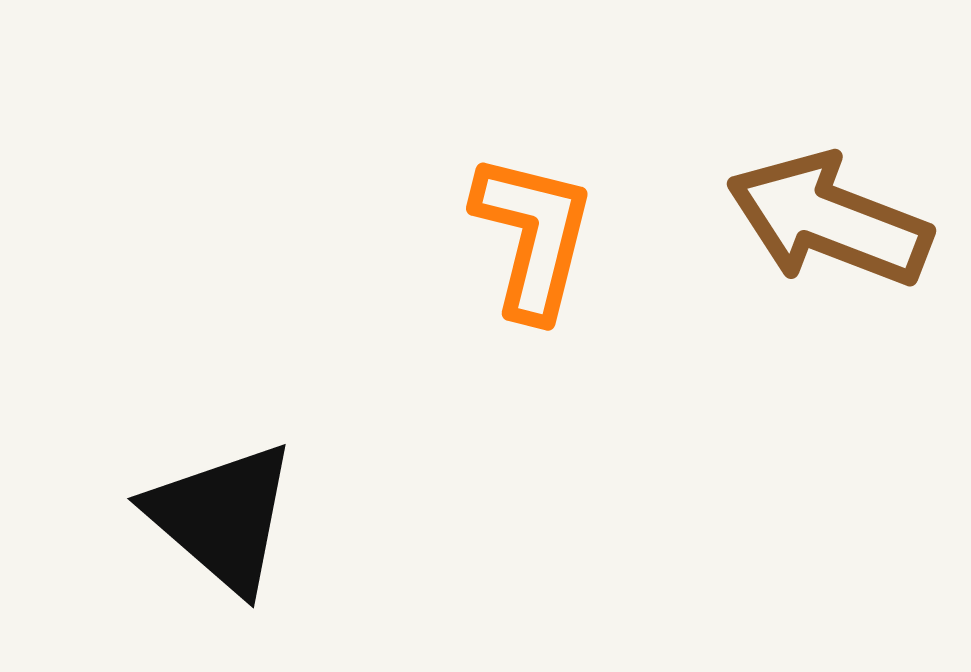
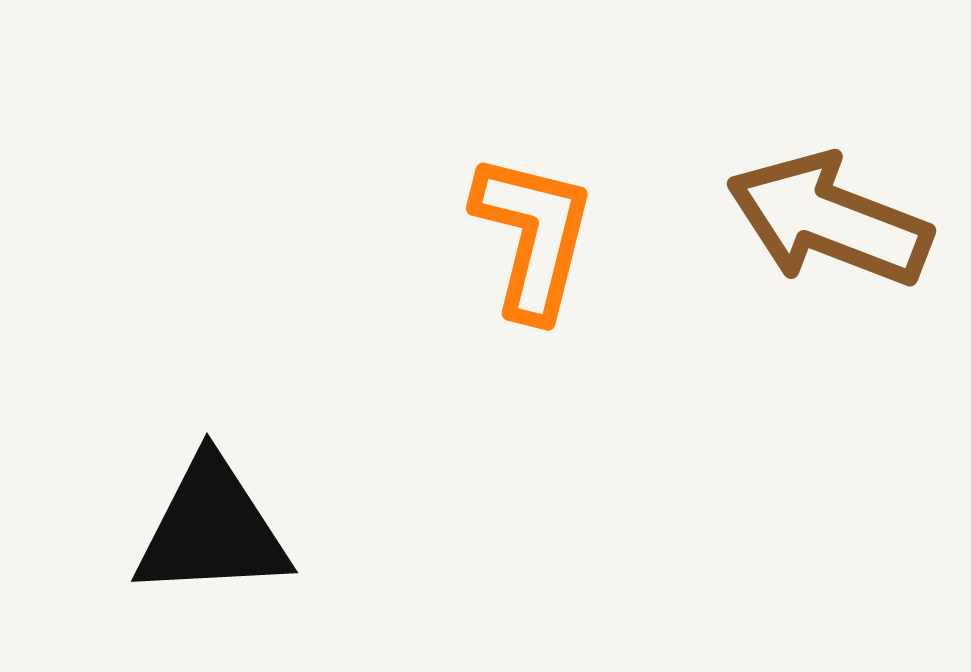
black triangle: moved 10 px left, 12 px down; rotated 44 degrees counterclockwise
